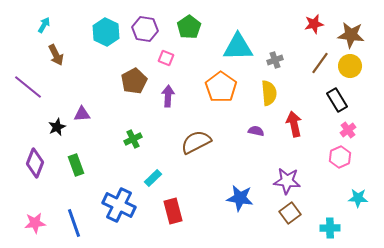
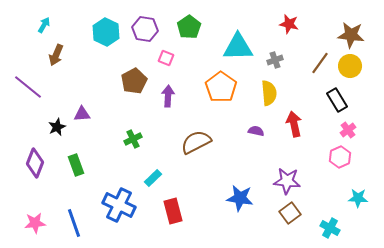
red star: moved 25 px left; rotated 24 degrees clockwise
brown arrow: rotated 50 degrees clockwise
cyan cross: rotated 30 degrees clockwise
